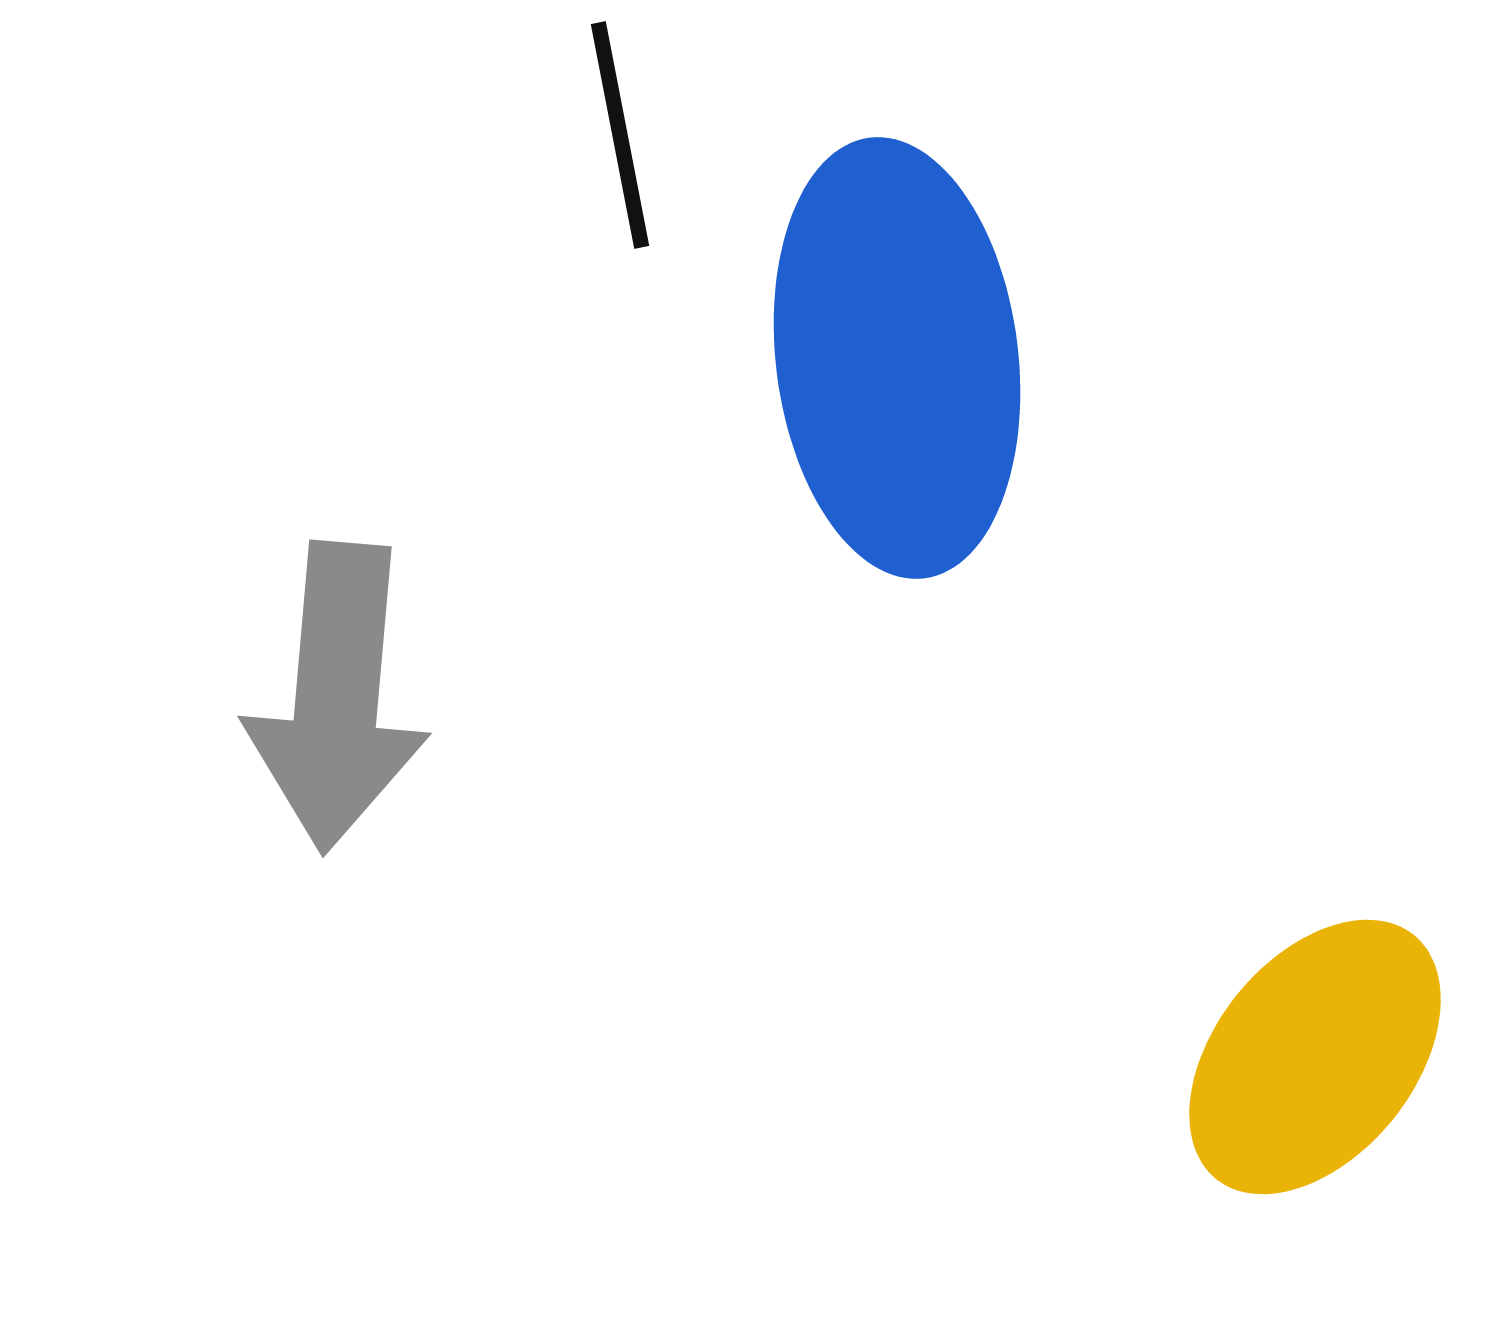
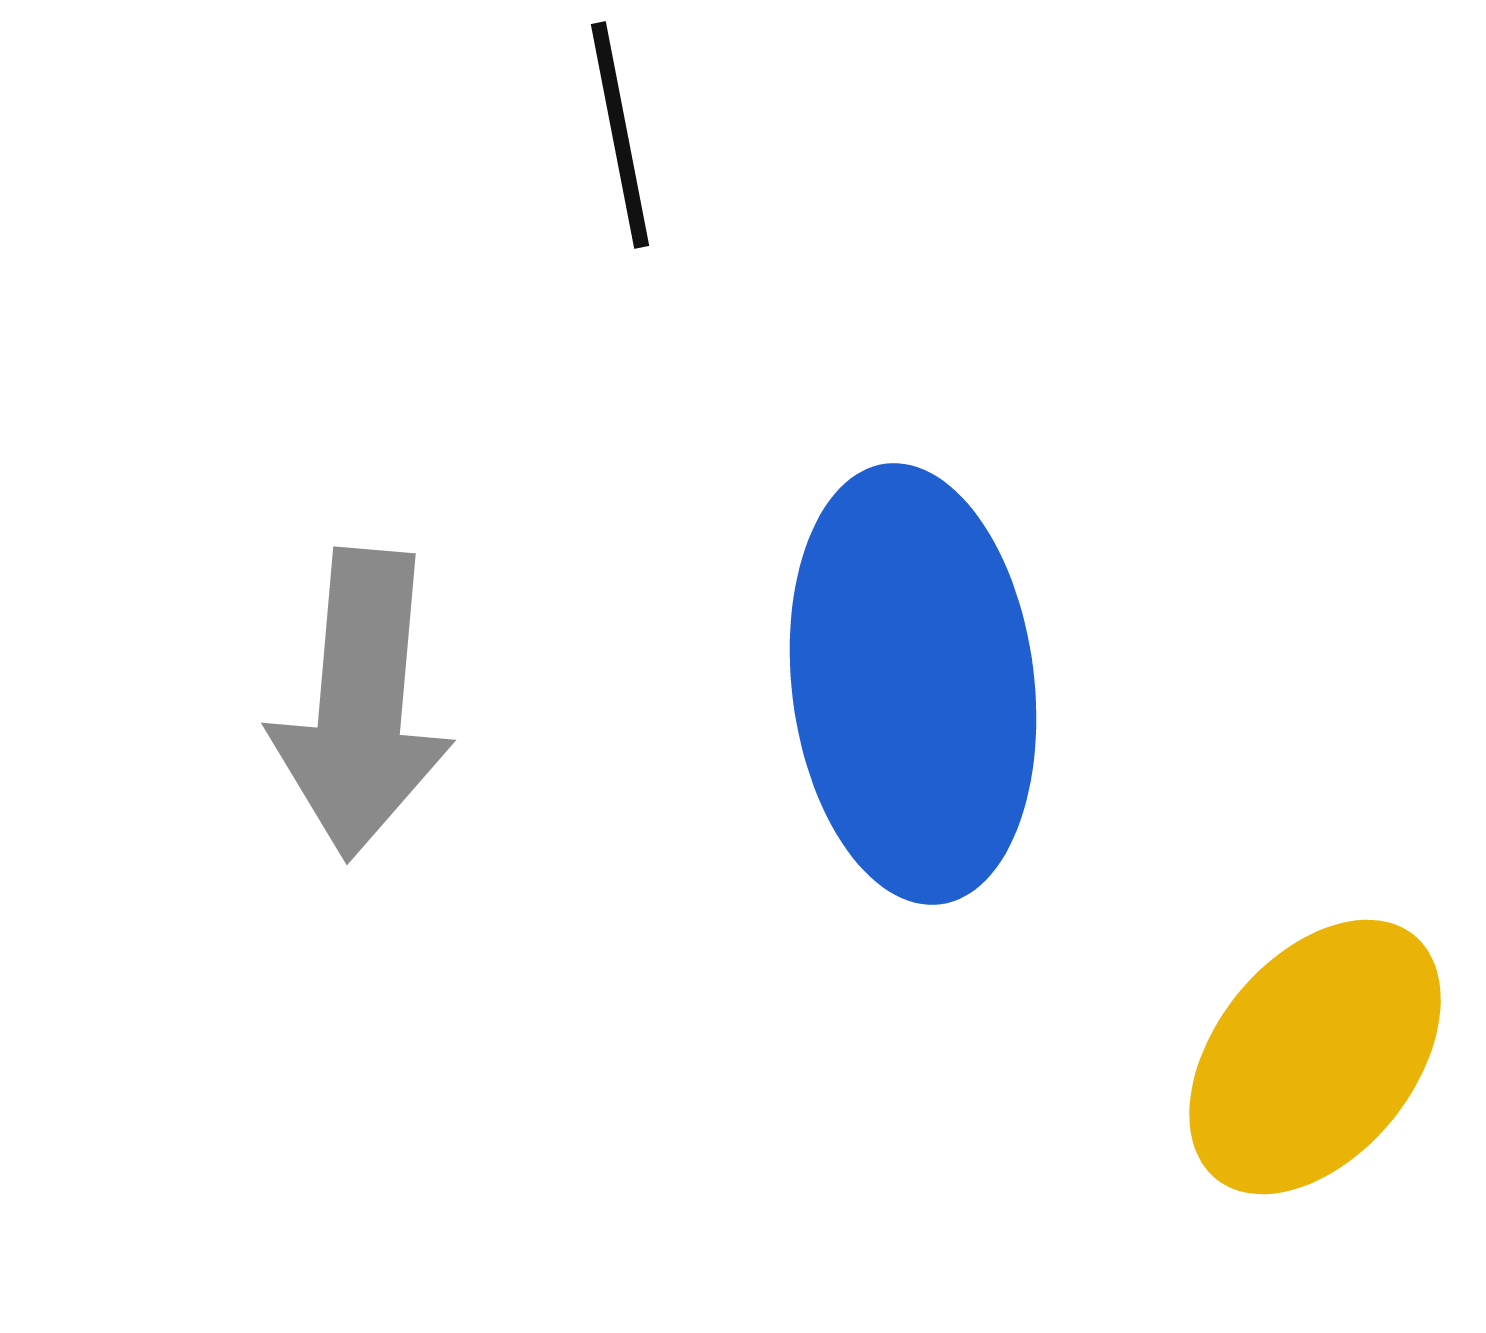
blue ellipse: moved 16 px right, 326 px down
gray arrow: moved 24 px right, 7 px down
